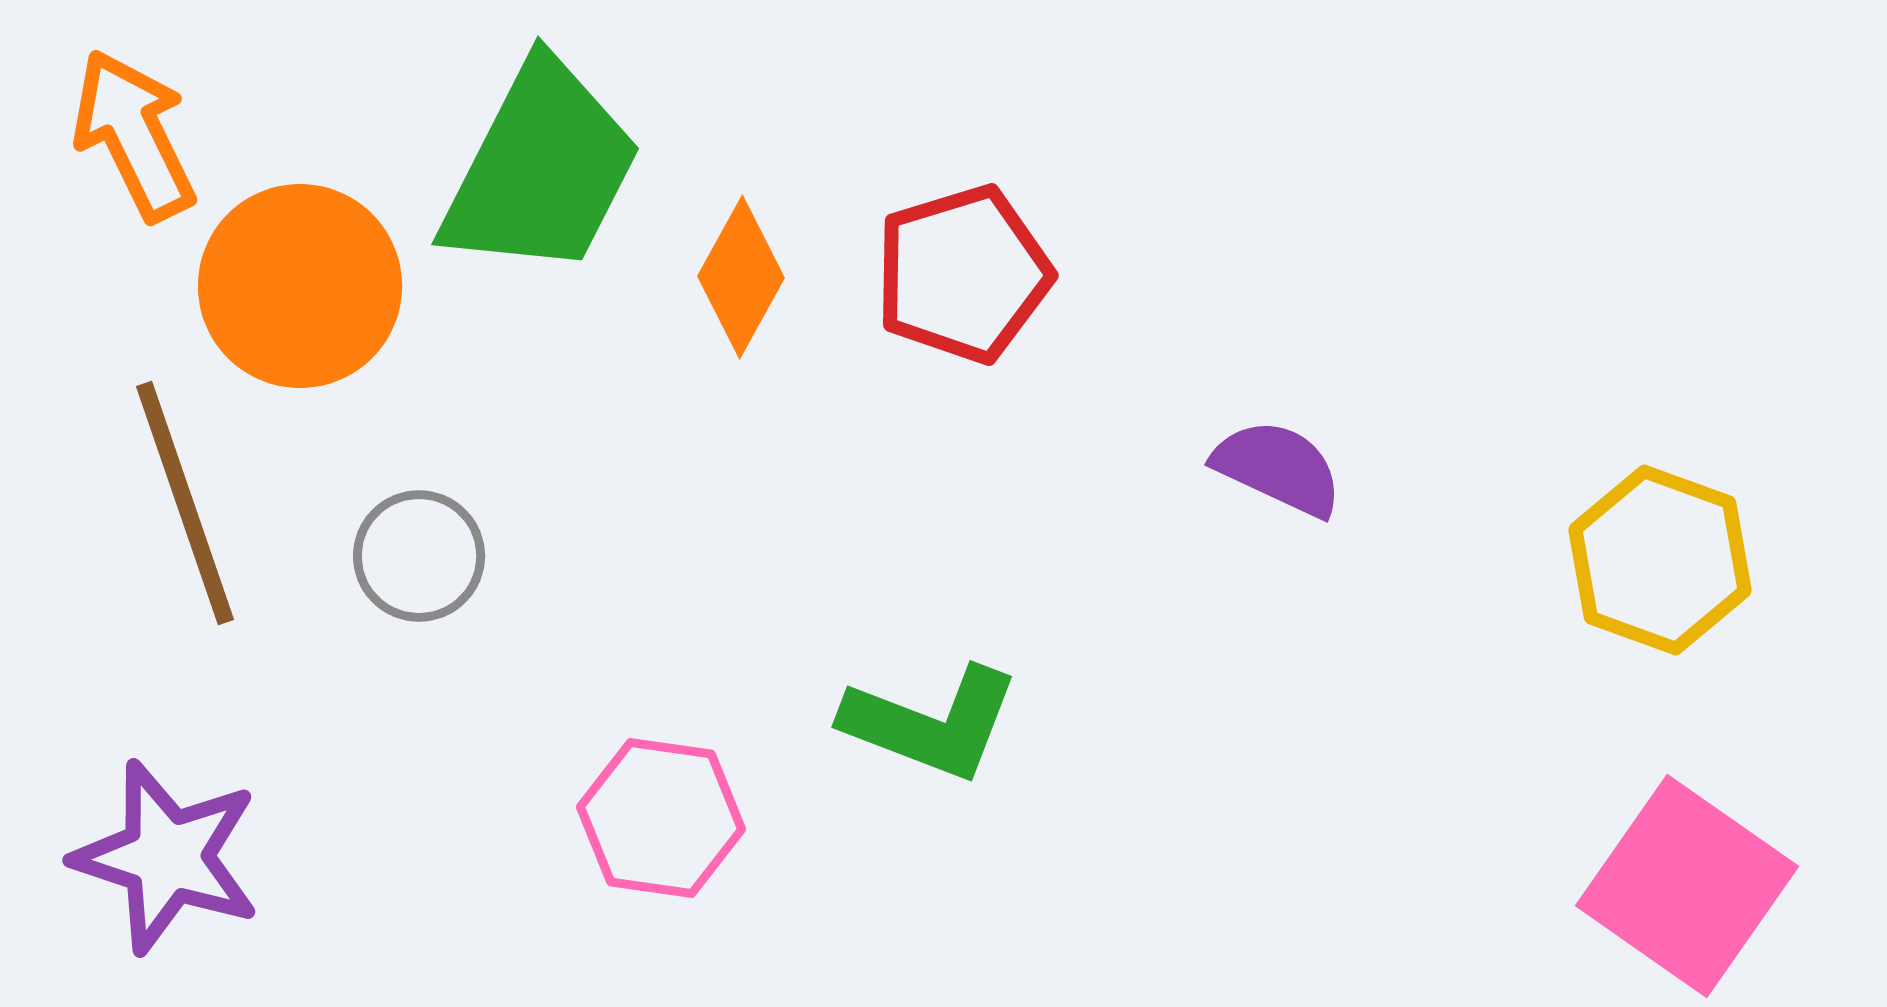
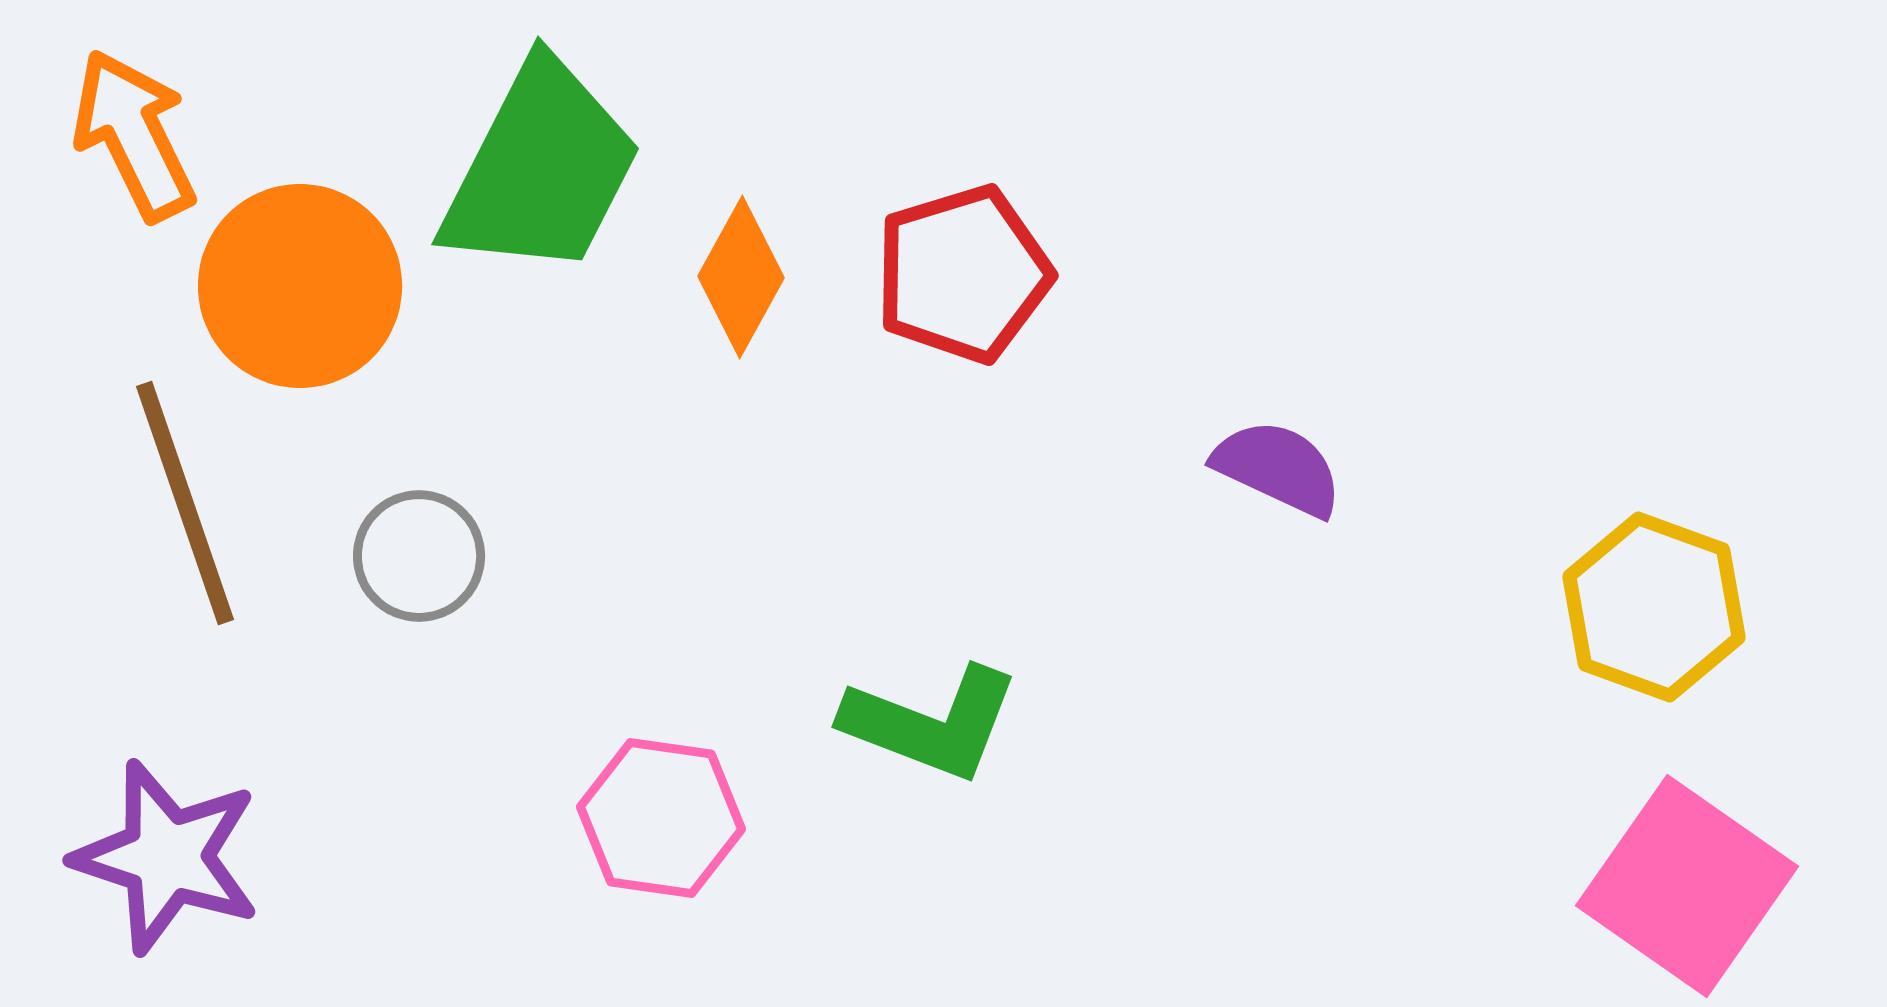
yellow hexagon: moved 6 px left, 47 px down
